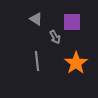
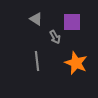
orange star: rotated 15 degrees counterclockwise
